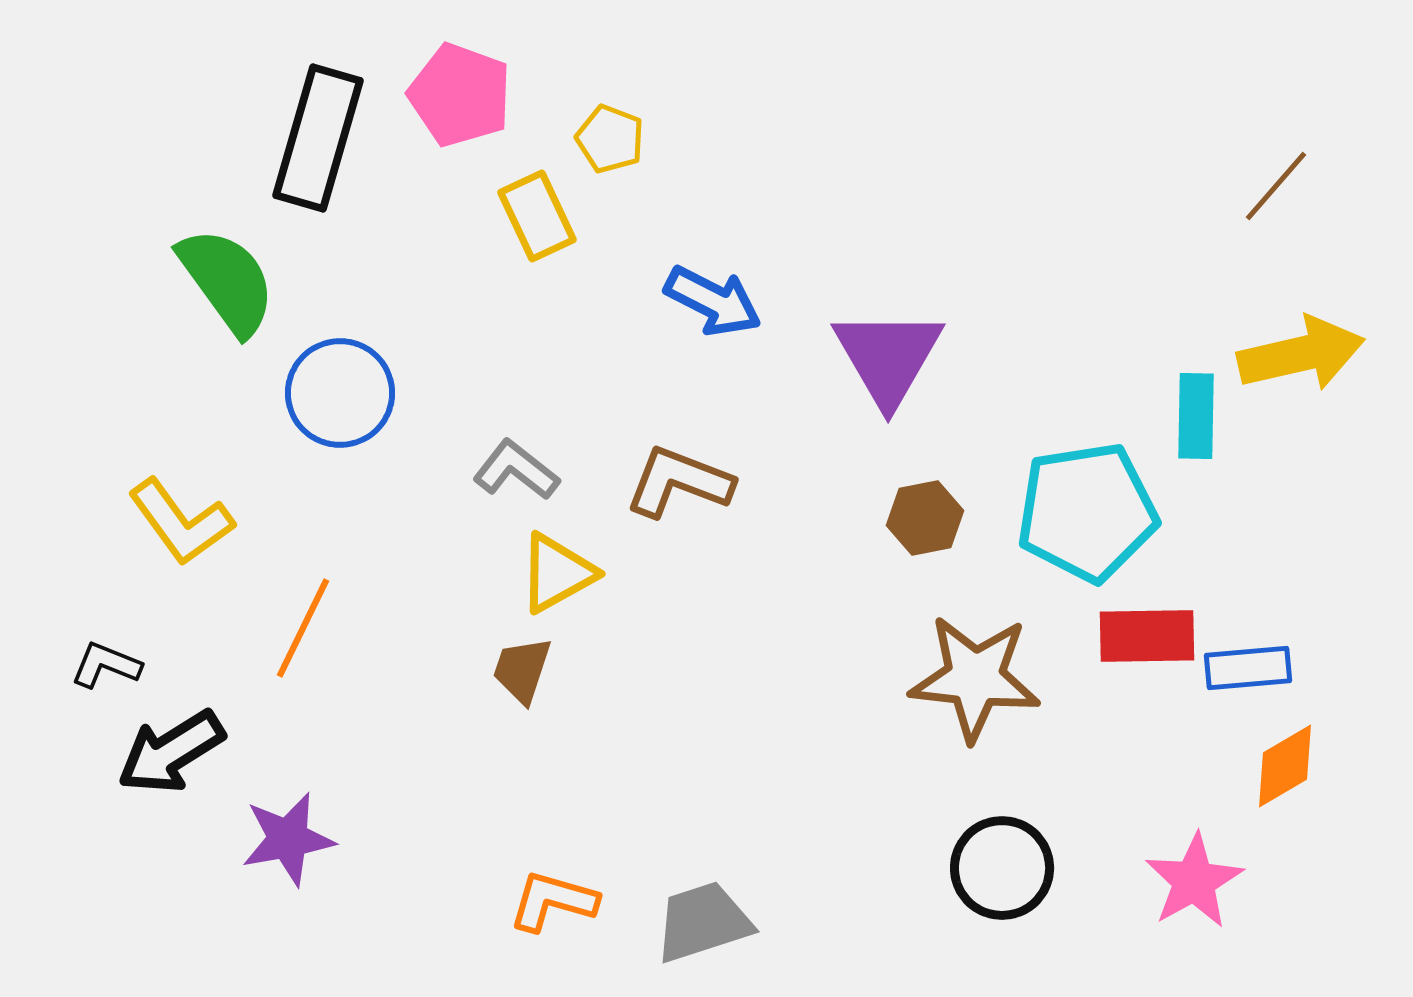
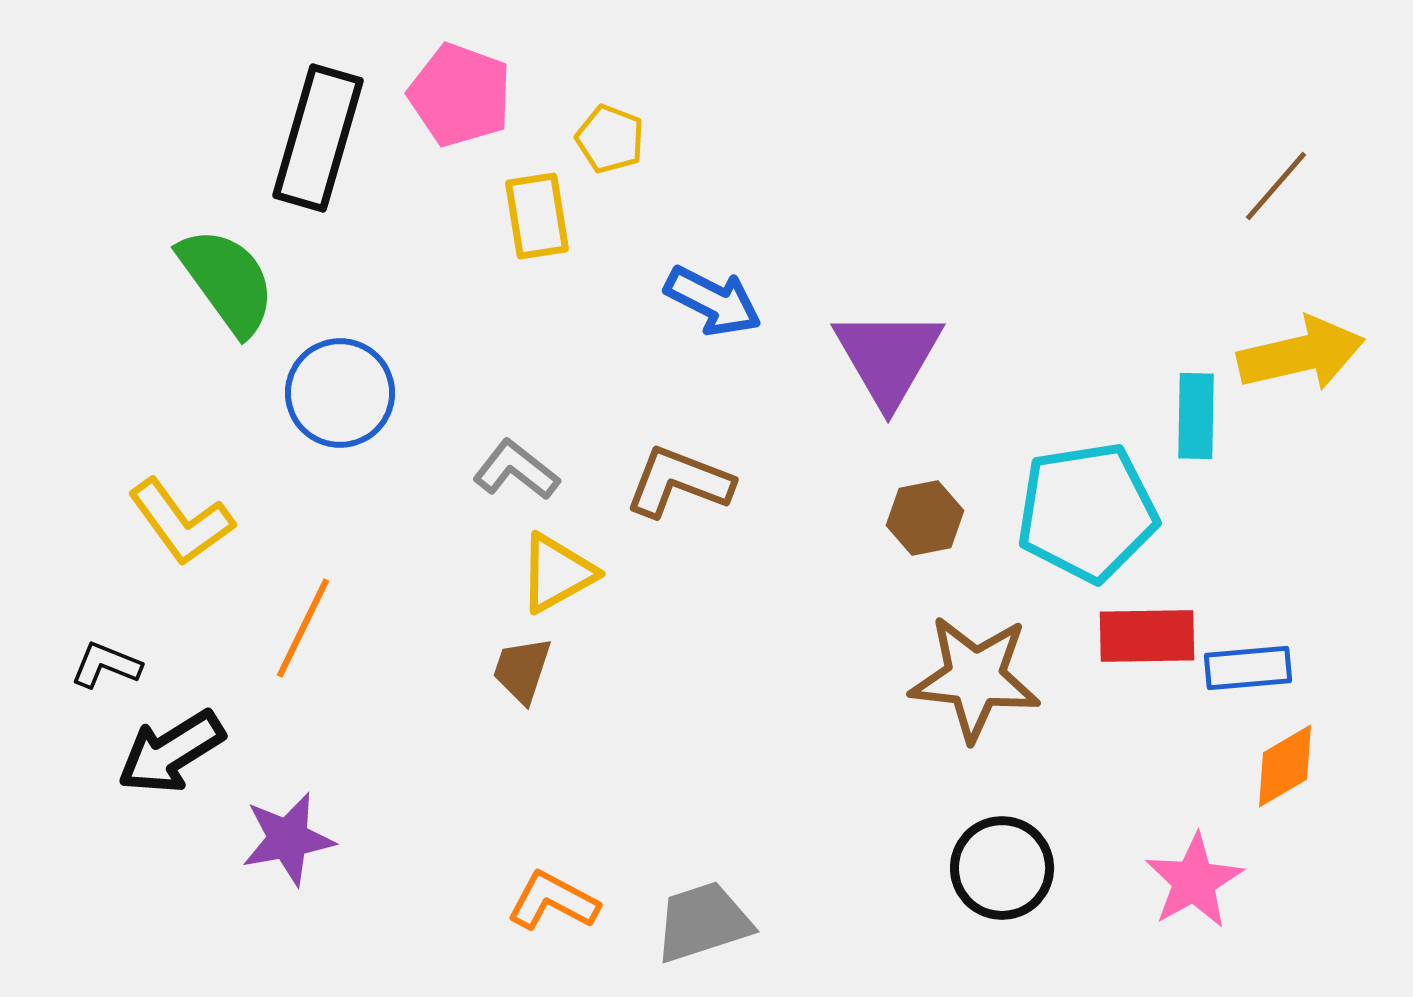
yellow rectangle: rotated 16 degrees clockwise
orange L-shape: rotated 12 degrees clockwise
